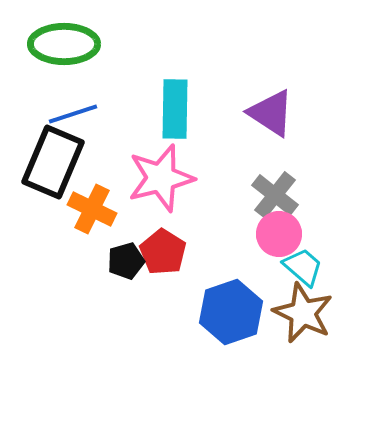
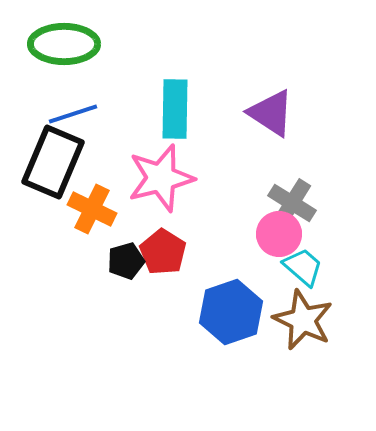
gray cross: moved 17 px right, 8 px down; rotated 6 degrees counterclockwise
brown star: moved 7 px down
